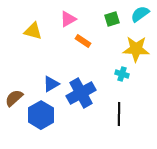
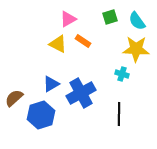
cyan semicircle: moved 3 px left, 7 px down; rotated 90 degrees counterclockwise
green square: moved 2 px left, 2 px up
yellow triangle: moved 25 px right, 13 px down; rotated 12 degrees clockwise
blue hexagon: rotated 12 degrees clockwise
